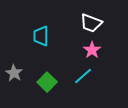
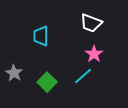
pink star: moved 2 px right, 4 px down
